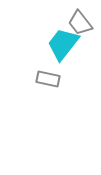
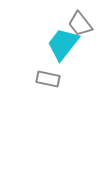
gray trapezoid: moved 1 px down
